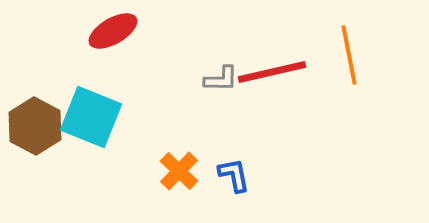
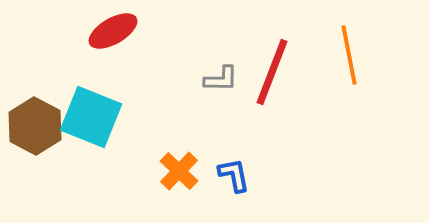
red line: rotated 56 degrees counterclockwise
